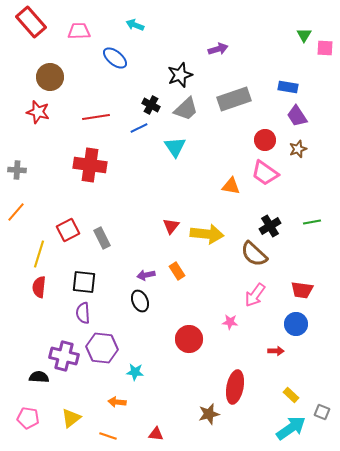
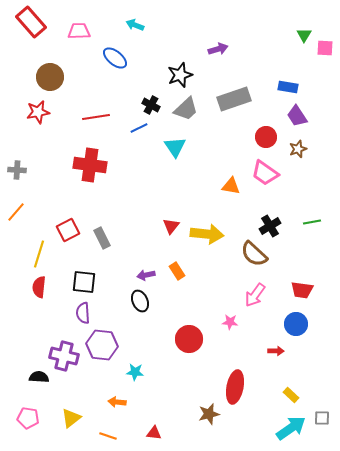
red star at (38, 112): rotated 25 degrees counterclockwise
red circle at (265, 140): moved 1 px right, 3 px up
purple hexagon at (102, 348): moved 3 px up
gray square at (322, 412): moved 6 px down; rotated 21 degrees counterclockwise
red triangle at (156, 434): moved 2 px left, 1 px up
